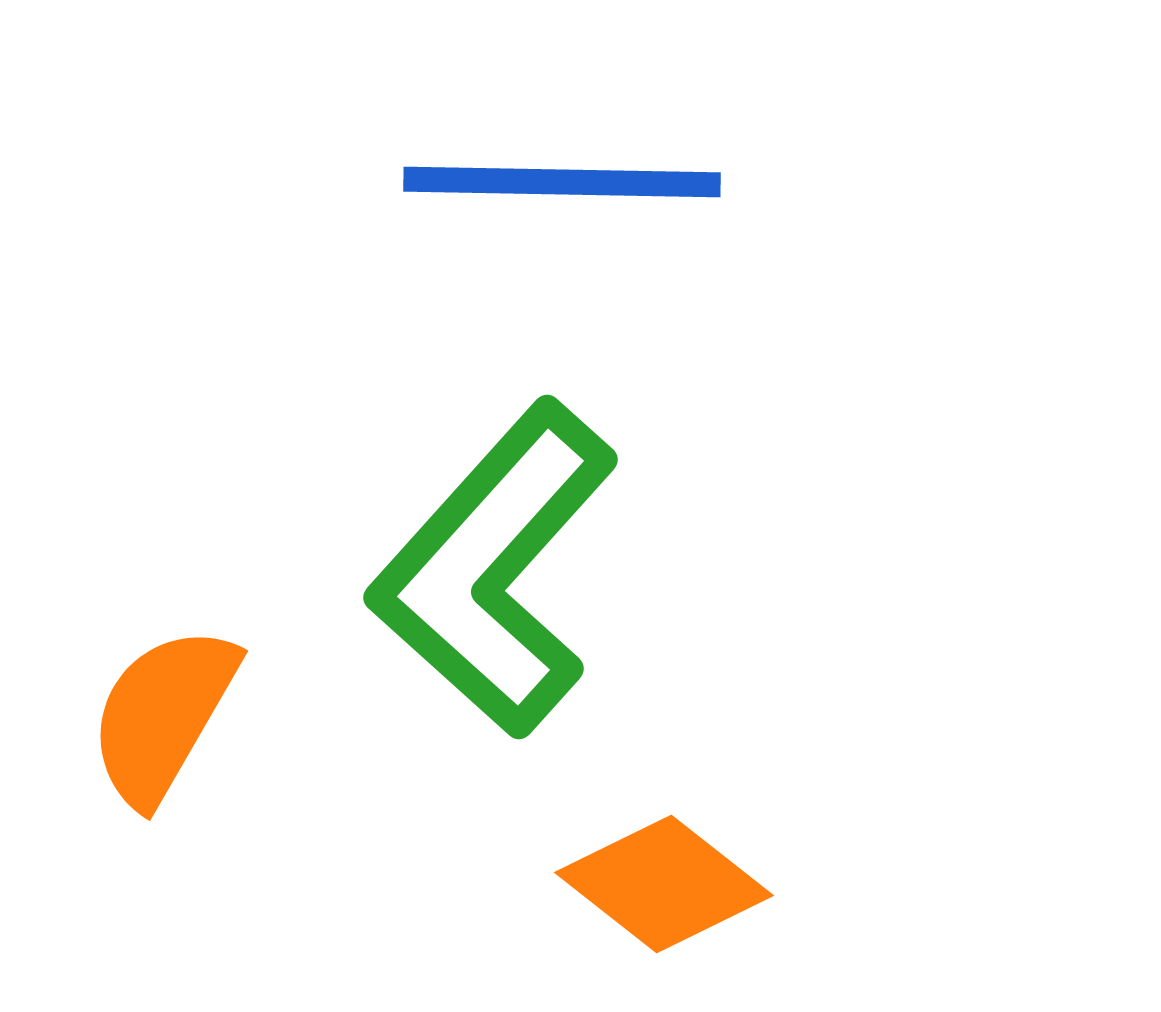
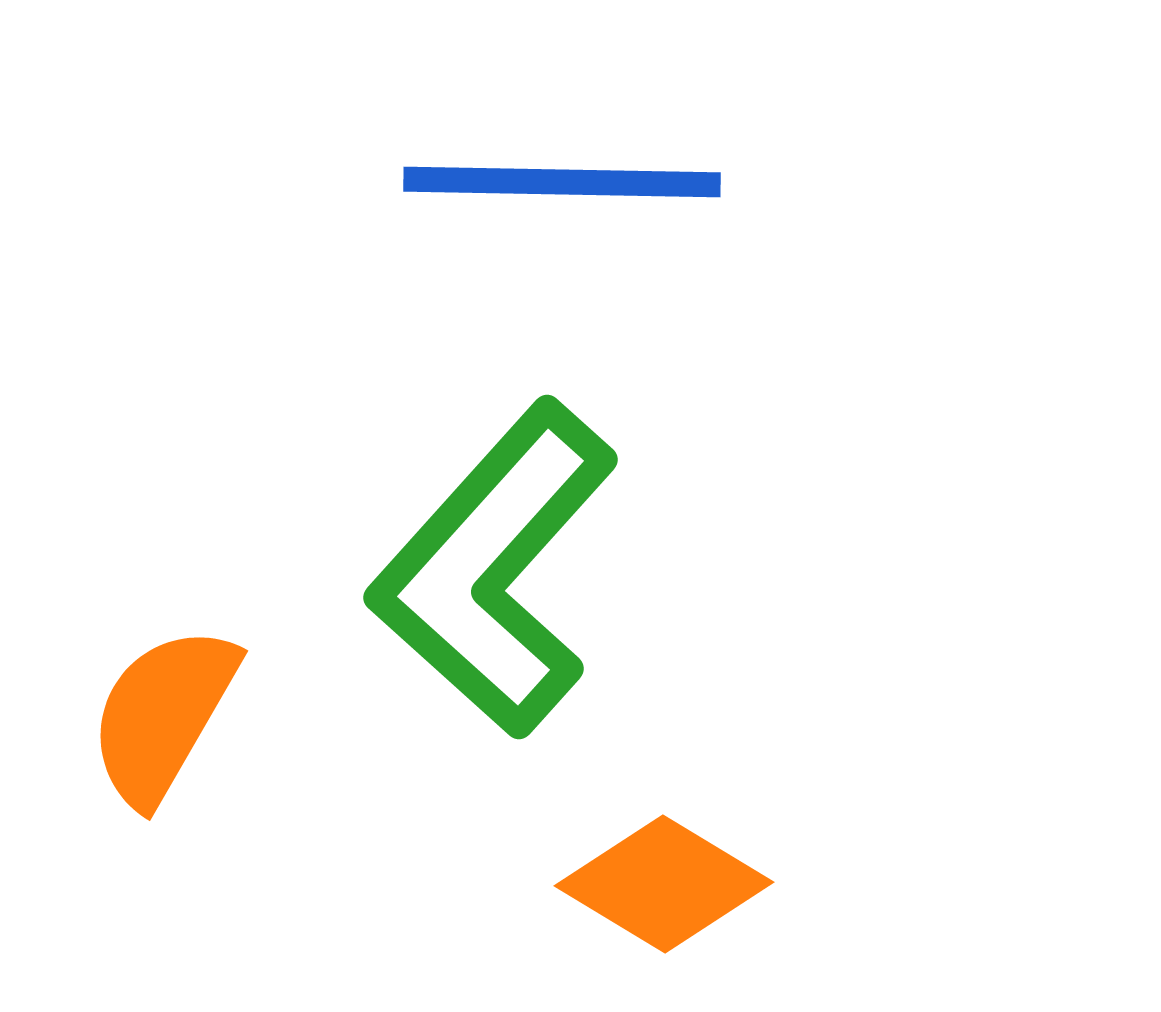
orange diamond: rotated 7 degrees counterclockwise
